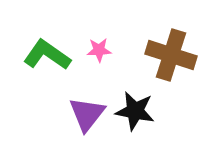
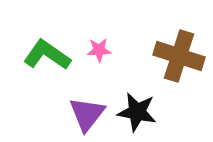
brown cross: moved 8 px right, 1 px down
black star: moved 2 px right, 1 px down
